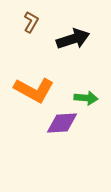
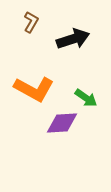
orange L-shape: moved 1 px up
green arrow: rotated 30 degrees clockwise
